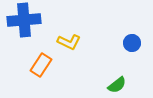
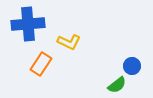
blue cross: moved 4 px right, 4 px down
blue circle: moved 23 px down
orange rectangle: moved 1 px up
